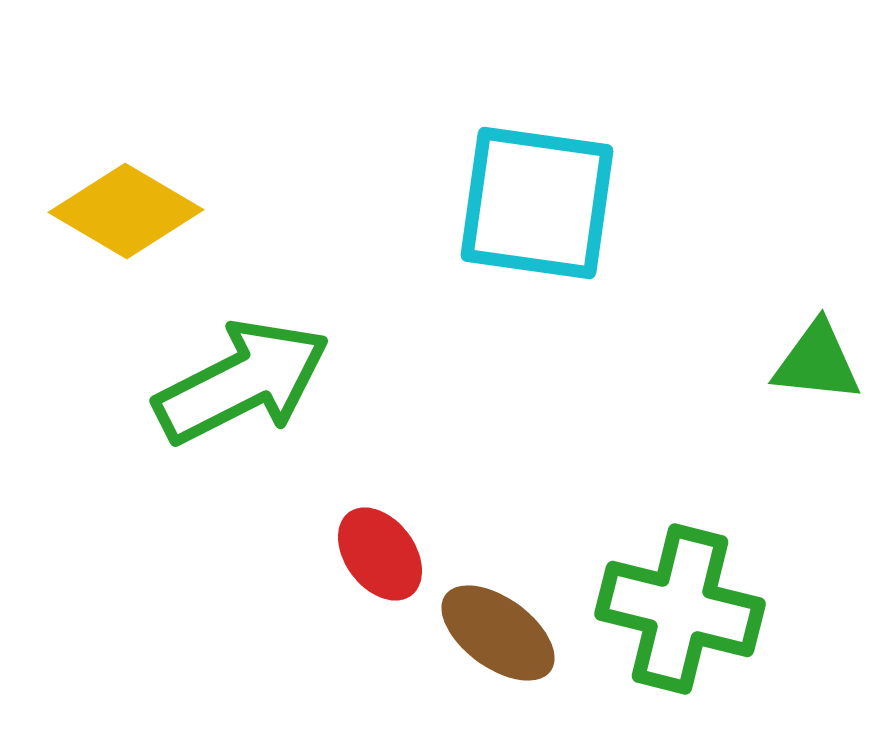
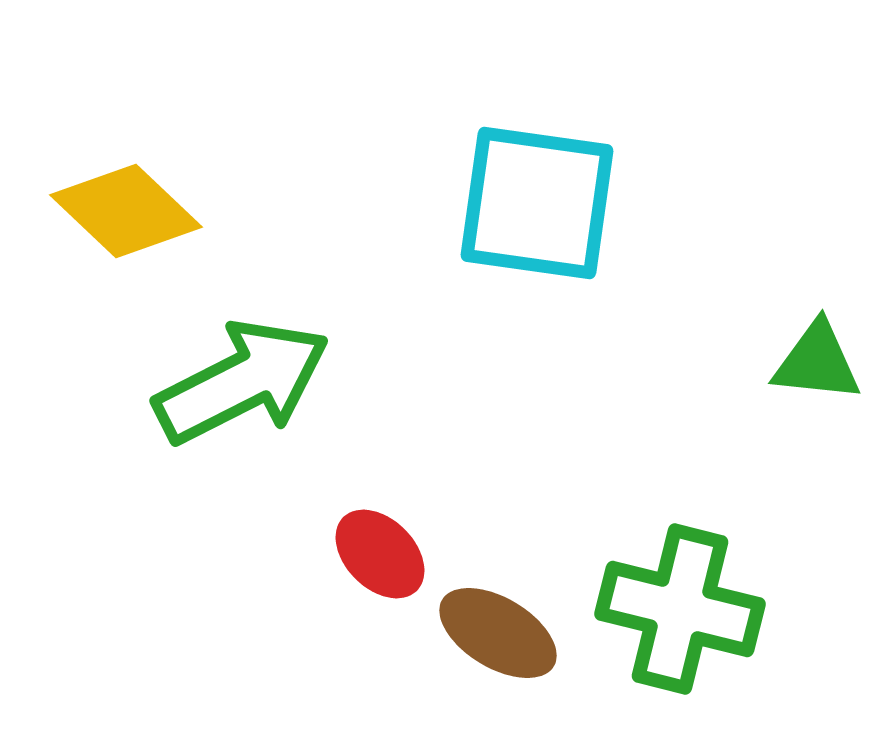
yellow diamond: rotated 13 degrees clockwise
red ellipse: rotated 8 degrees counterclockwise
brown ellipse: rotated 5 degrees counterclockwise
